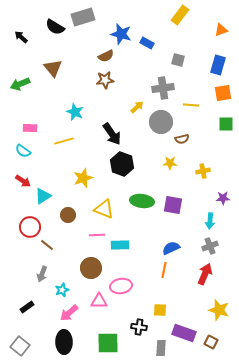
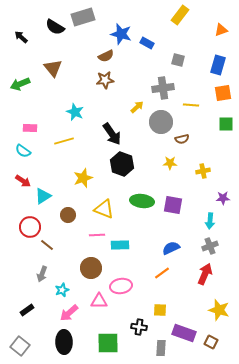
orange line at (164, 270): moved 2 px left, 3 px down; rotated 42 degrees clockwise
black rectangle at (27, 307): moved 3 px down
